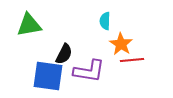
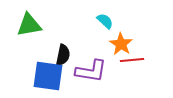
cyan semicircle: rotated 132 degrees clockwise
black semicircle: moved 1 px left, 1 px down; rotated 15 degrees counterclockwise
purple L-shape: moved 2 px right
